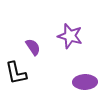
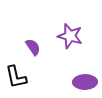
black L-shape: moved 4 px down
